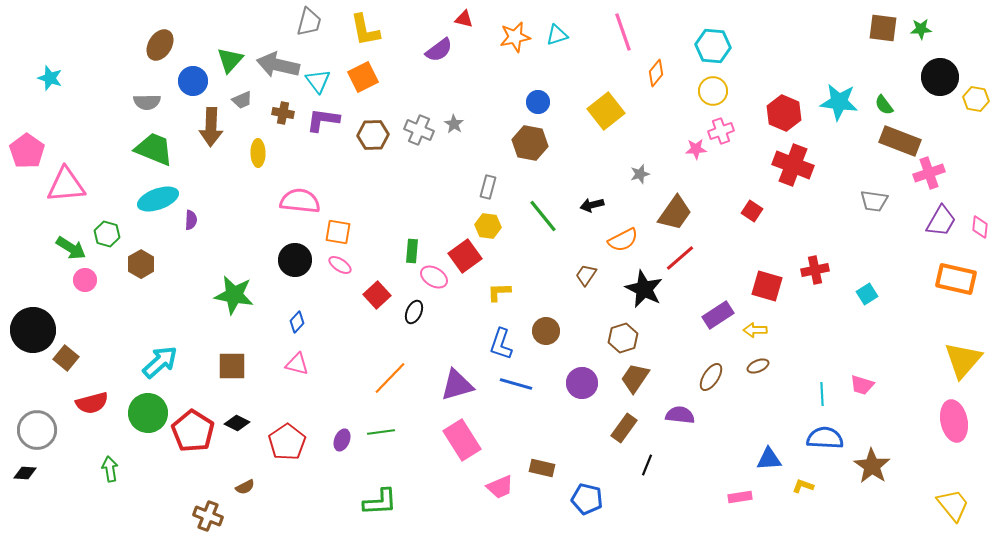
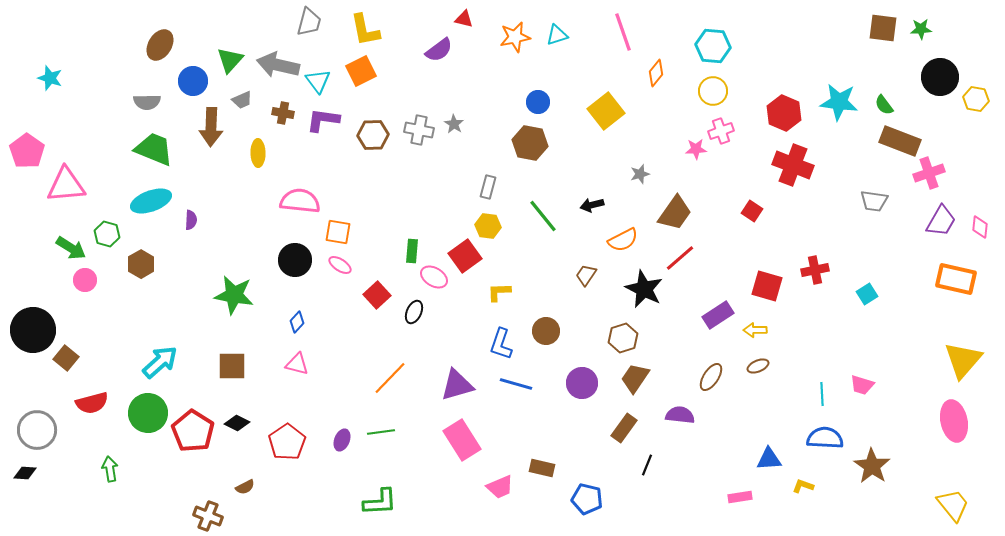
orange square at (363, 77): moved 2 px left, 6 px up
gray cross at (419, 130): rotated 12 degrees counterclockwise
cyan ellipse at (158, 199): moved 7 px left, 2 px down
